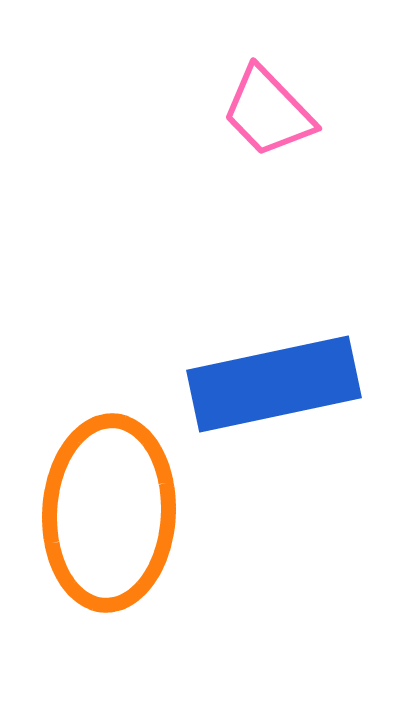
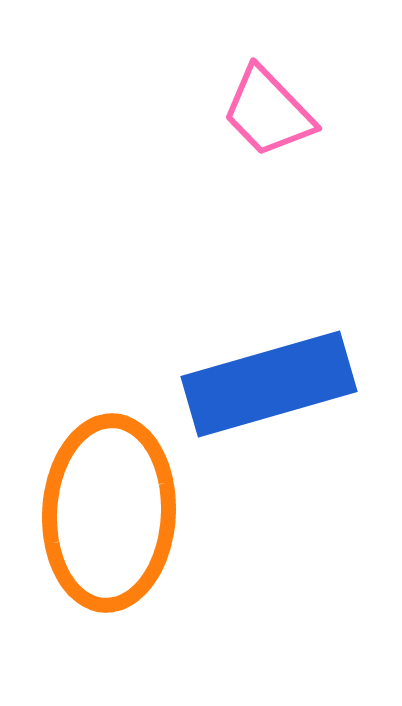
blue rectangle: moved 5 px left; rotated 4 degrees counterclockwise
